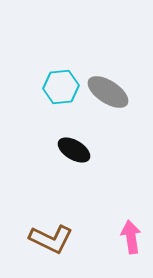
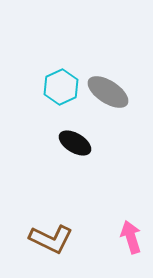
cyan hexagon: rotated 20 degrees counterclockwise
black ellipse: moved 1 px right, 7 px up
pink arrow: rotated 8 degrees counterclockwise
